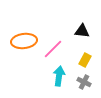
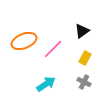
black triangle: rotated 42 degrees counterclockwise
orange ellipse: rotated 15 degrees counterclockwise
yellow rectangle: moved 2 px up
cyan arrow: moved 13 px left, 8 px down; rotated 48 degrees clockwise
